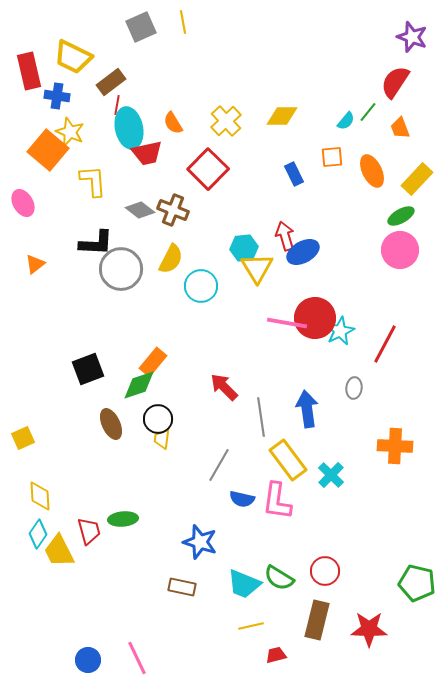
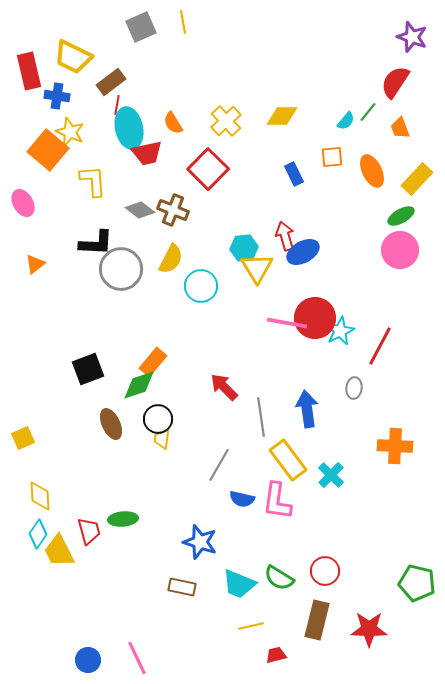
red line at (385, 344): moved 5 px left, 2 px down
cyan trapezoid at (244, 584): moved 5 px left
